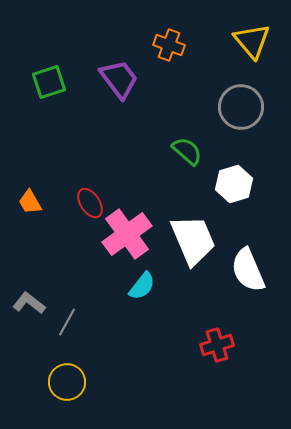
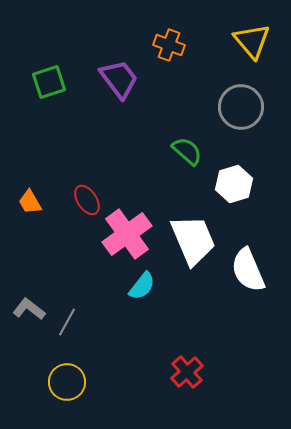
red ellipse: moved 3 px left, 3 px up
gray L-shape: moved 6 px down
red cross: moved 30 px left, 27 px down; rotated 24 degrees counterclockwise
